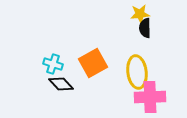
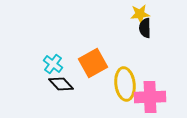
cyan cross: rotated 18 degrees clockwise
yellow ellipse: moved 12 px left, 12 px down
